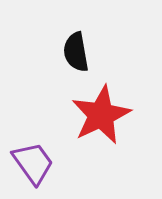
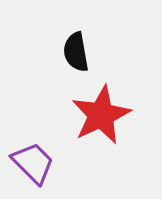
purple trapezoid: rotated 9 degrees counterclockwise
